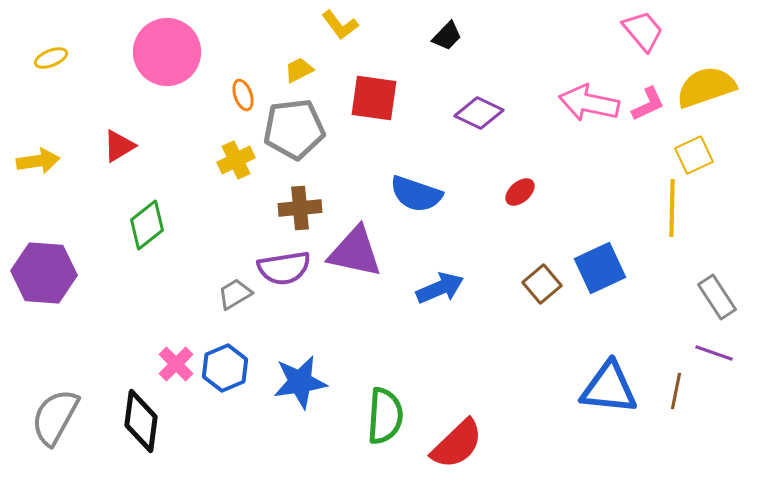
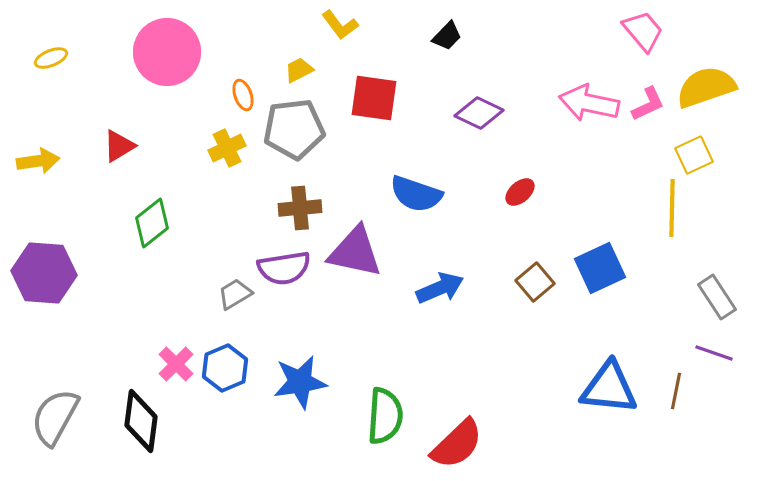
yellow cross: moved 9 px left, 12 px up
green diamond: moved 5 px right, 2 px up
brown square: moved 7 px left, 2 px up
